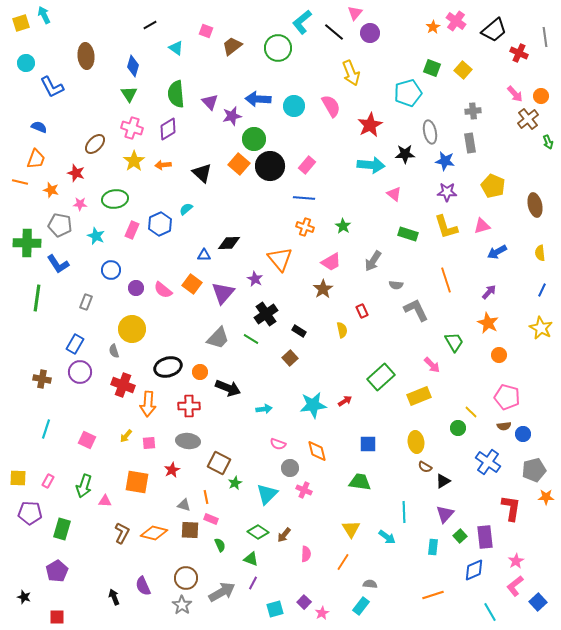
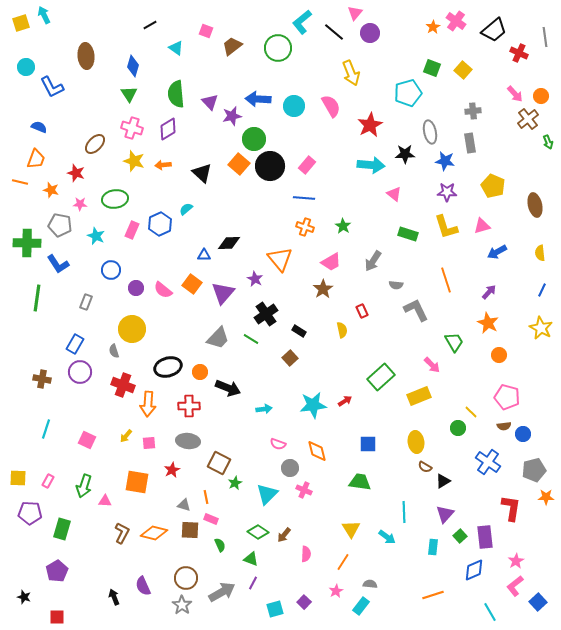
cyan circle at (26, 63): moved 4 px down
yellow star at (134, 161): rotated 20 degrees counterclockwise
pink star at (322, 613): moved 14 px right, 22 px up
